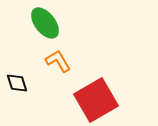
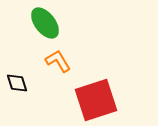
red square: rotated 12 degrees clockwise
